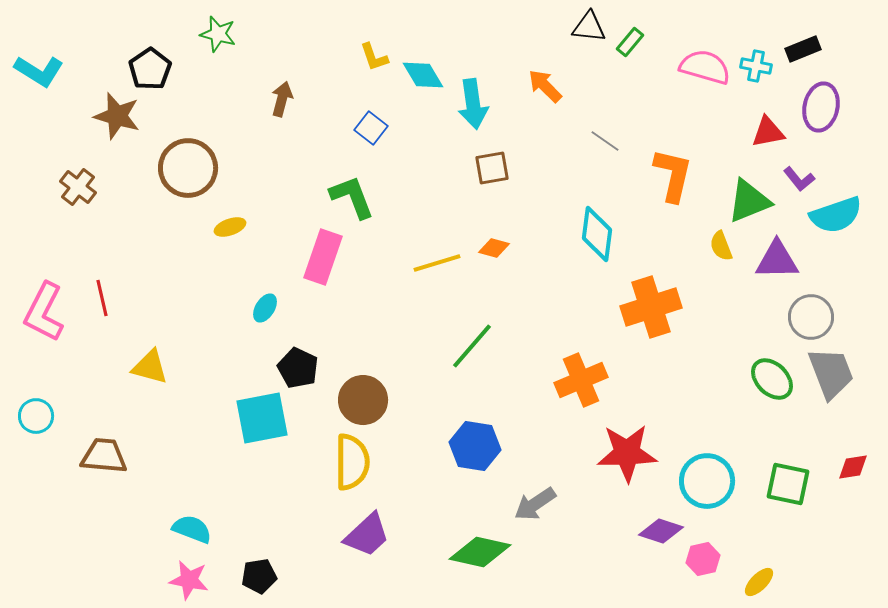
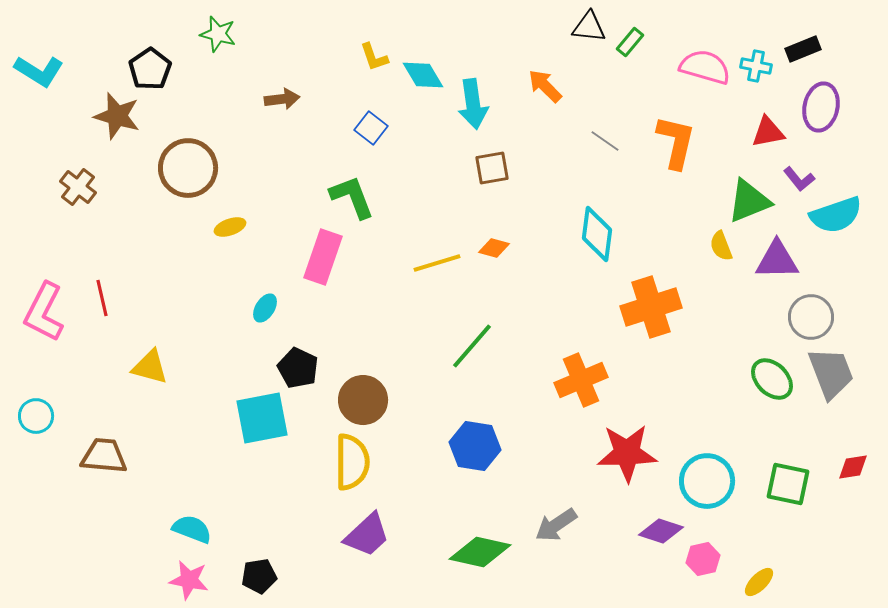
brown arrow at (282, 99): rotated 68 degrees clockwise
orange L-shape at (673, 175): moved 3 px right, 33 px up
gray arrow at (535, 504): moved 21 px right, 21 px down
